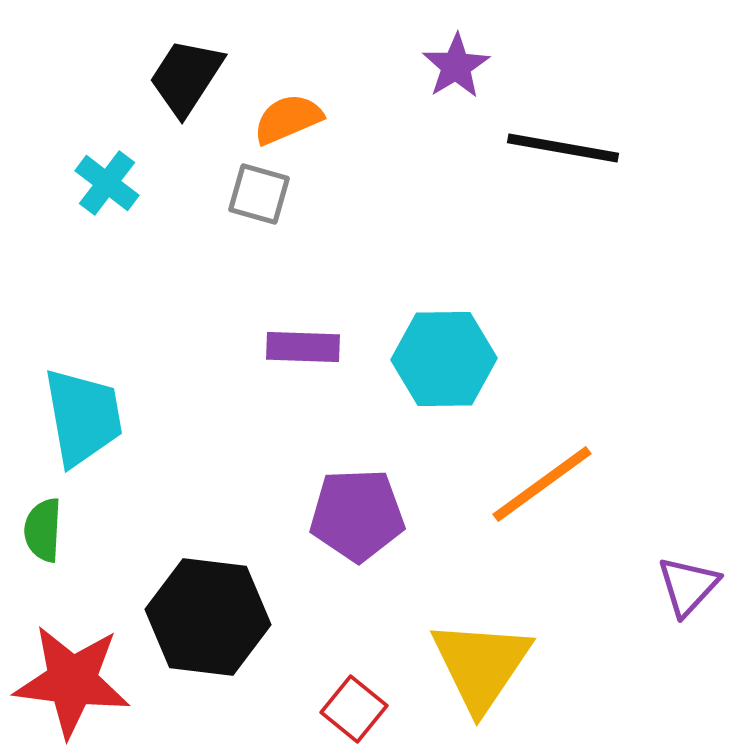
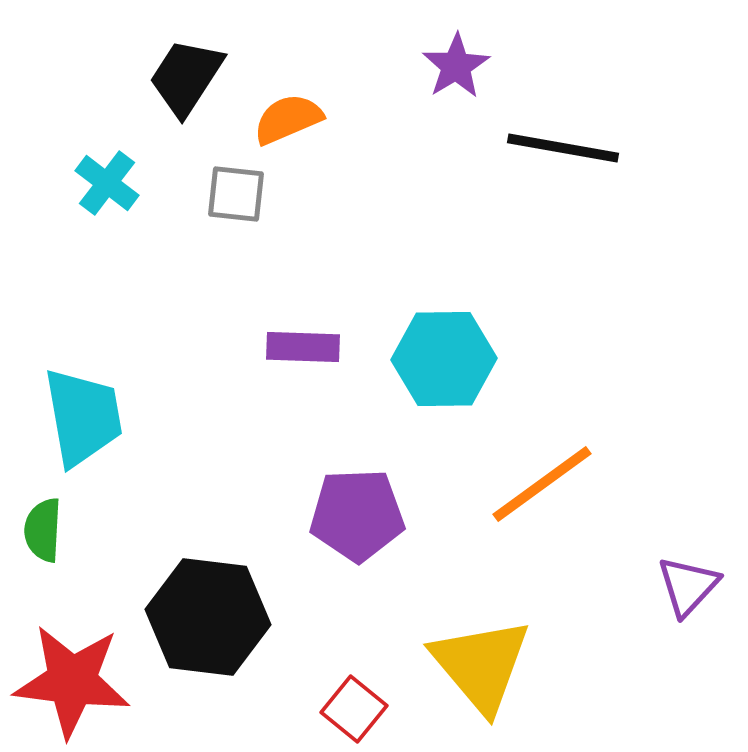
gray square: moved 23 px left; rotated 10 degrees counterclockwise
yellow triangle: rotated 14 degrees counterclockwise
